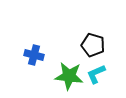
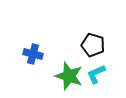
blue cross: moved 1 px left, 1 px up
green star: rotated 12 degrees clockwise
